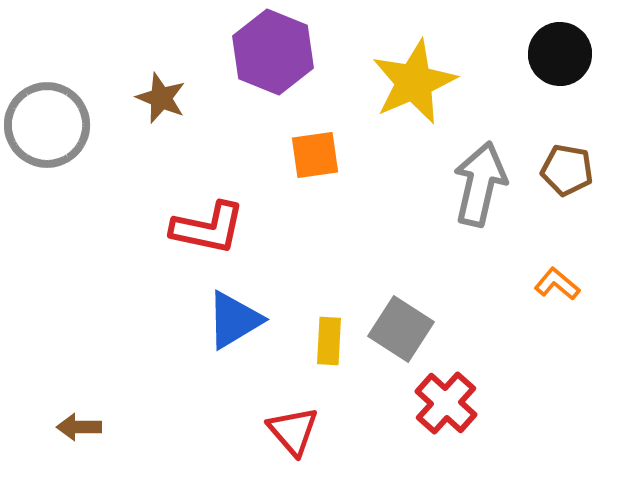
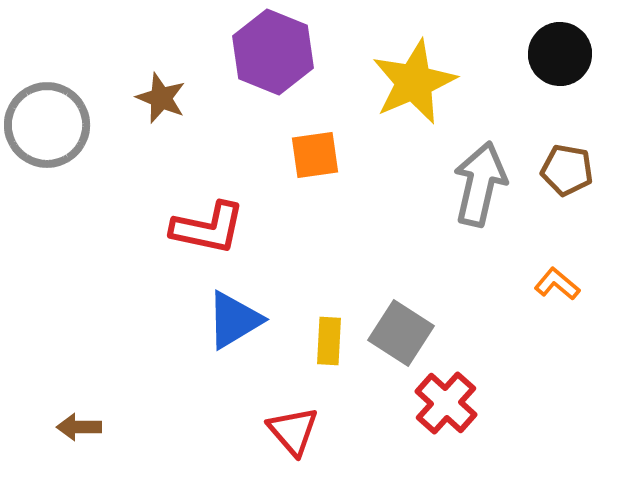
gray square: moved 4 px down
